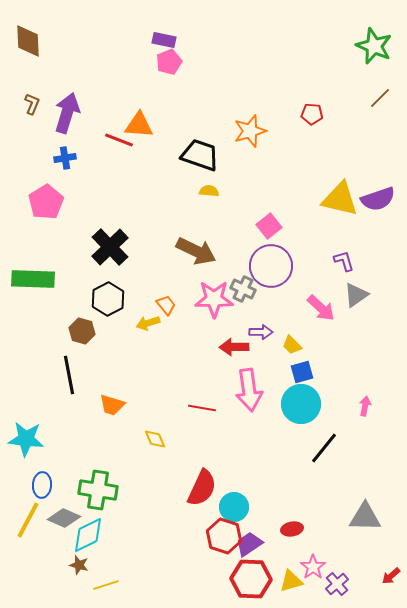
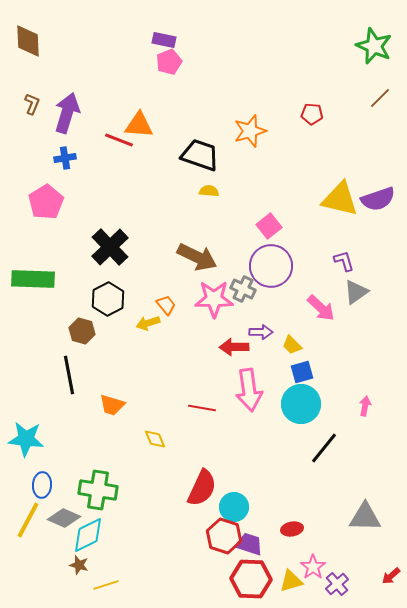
brown arrow at (196, 251): moved 1 px right, 6 px down
gray triangle at (356, 295): moved 3 px up
purple trapezoid at (249, 544): rotated 52 degrees clockwise
